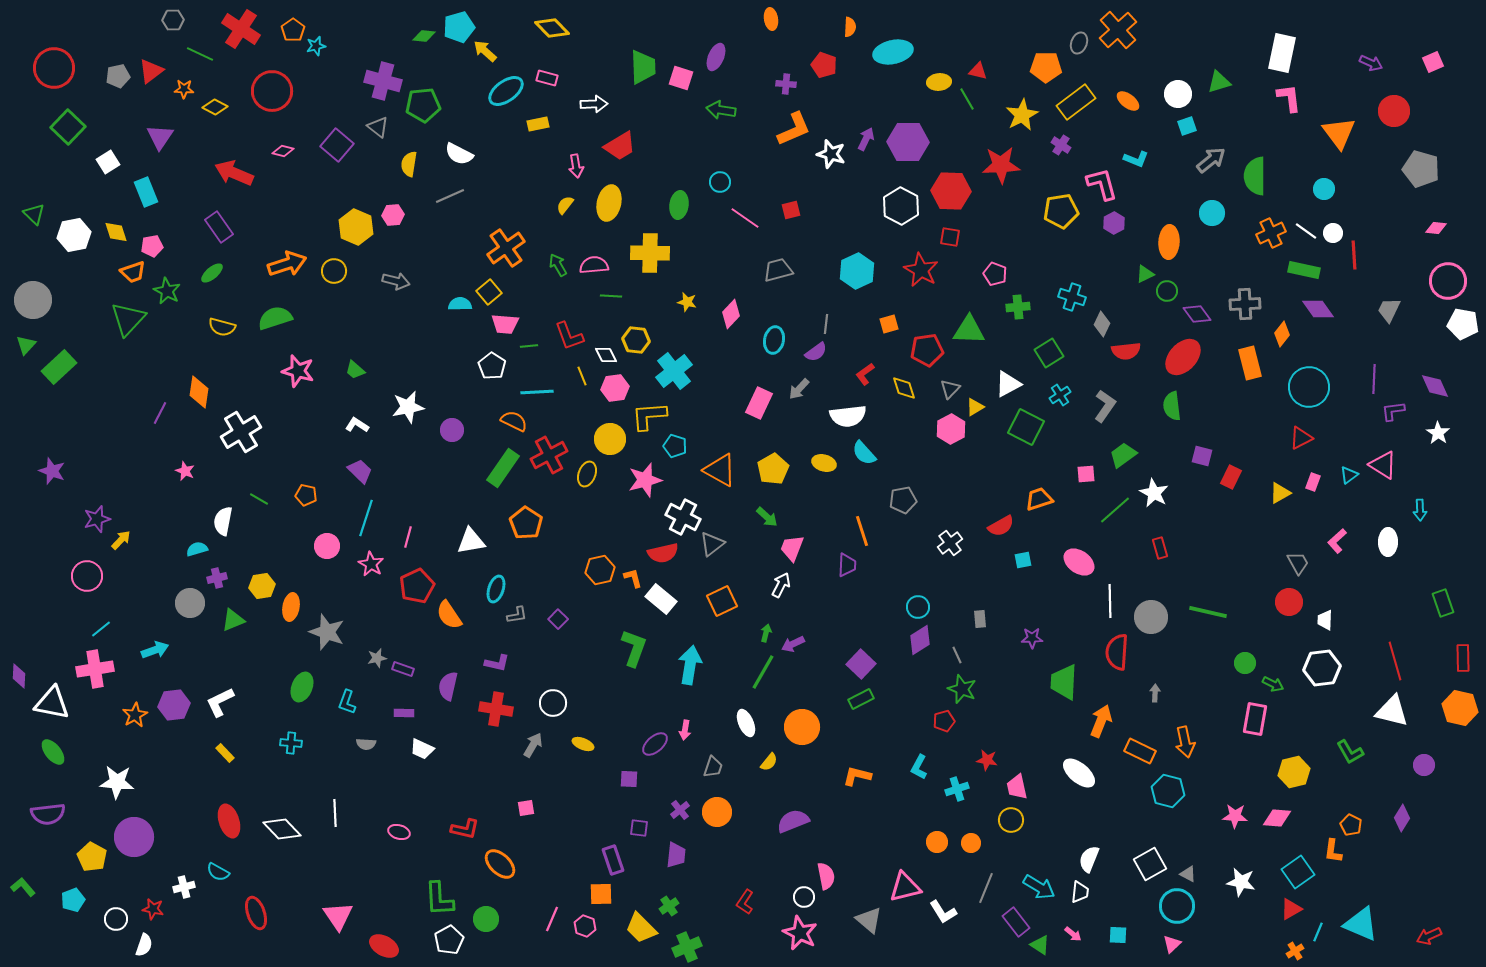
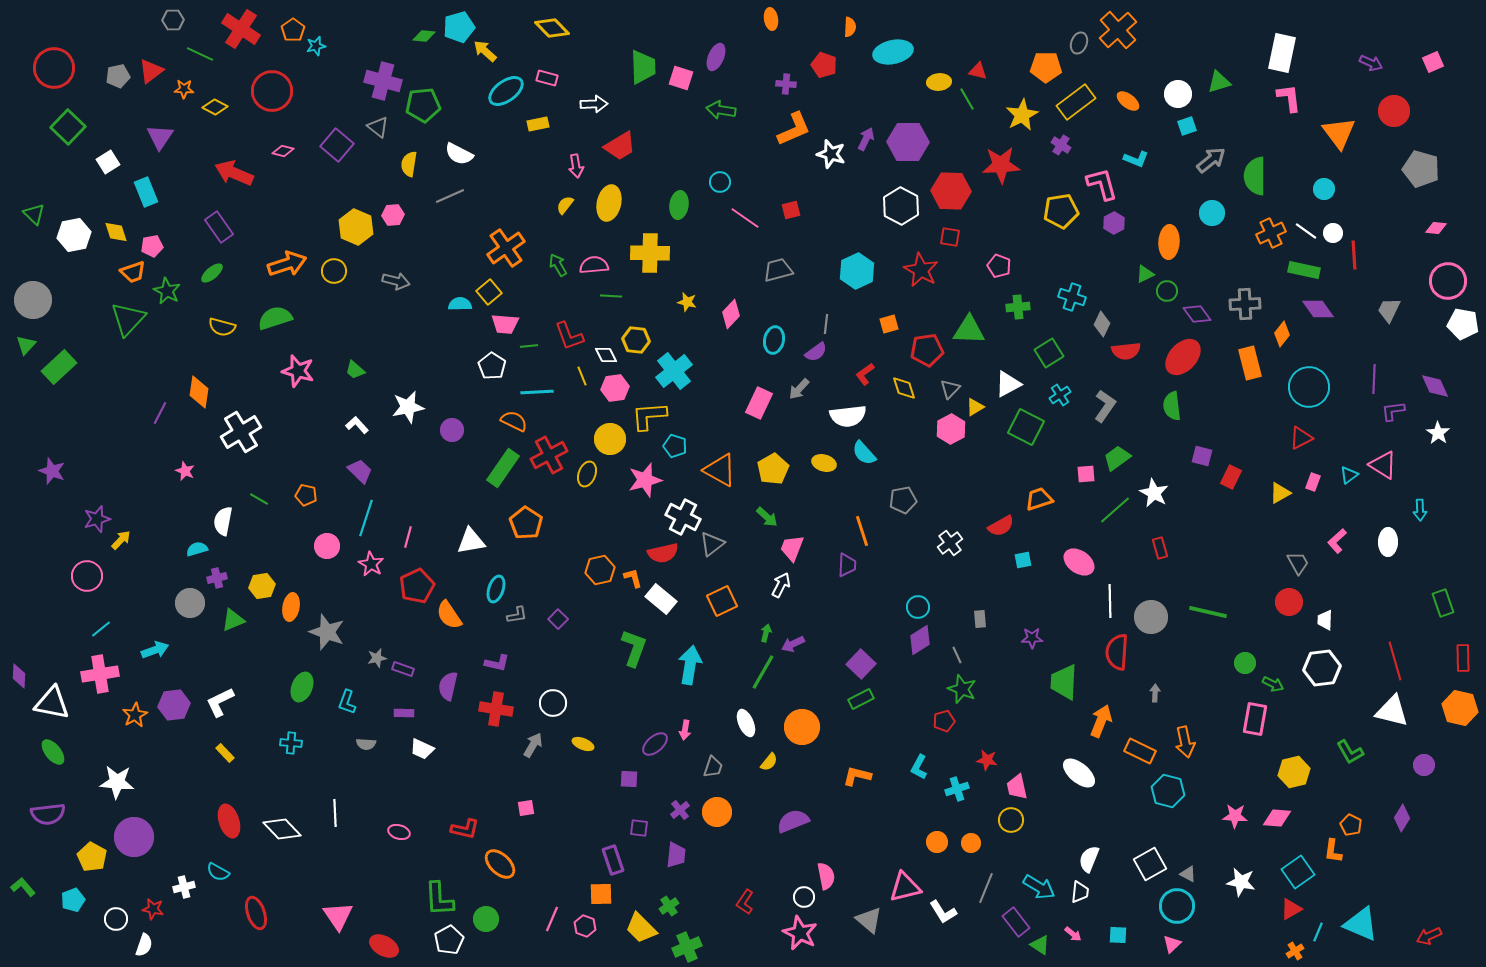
pink pentagon at (995, 274): moved 4 px right, 8 px up
white L-shape at (357, 425): rotated 15 degrees clockwise
green trapezoid at (1123, 455): moved 6 px left, 3 px down
pink cross at (95, 669): moved 5 px right, 5 px down
